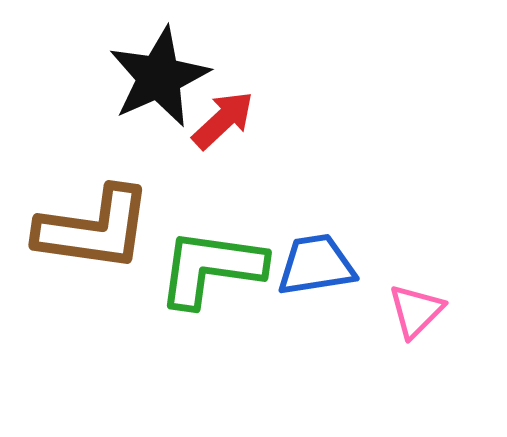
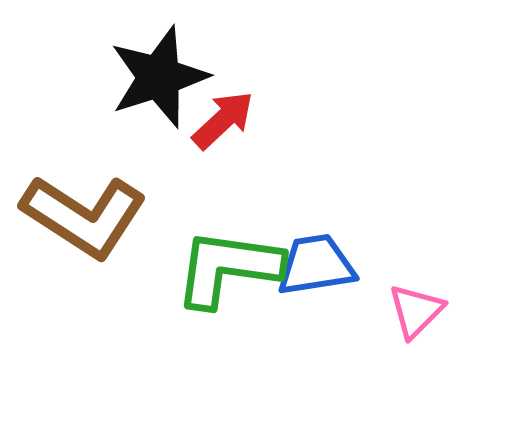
black star: rotated 6 degrees clockwise
brown L-shape: moved 10 px left, 13 px up; rotated 25 degrees clockwise
green L-shape: moved 17 px right
